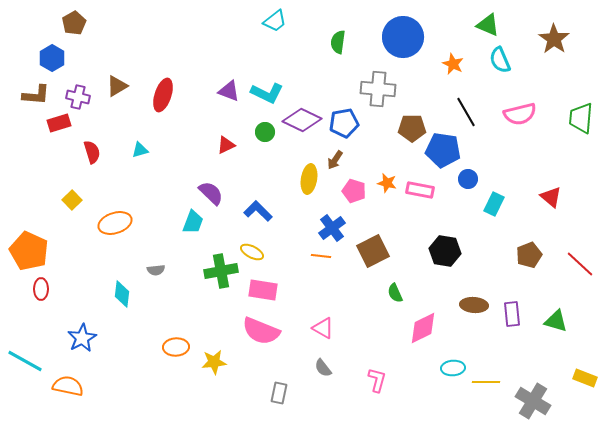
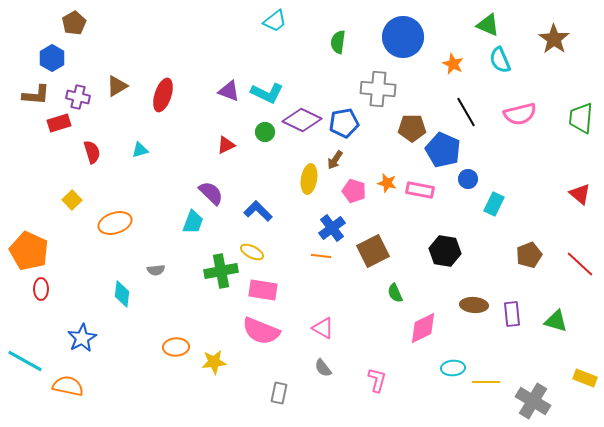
blue pentagon at (443, 150): rotated 16 degrees clockwise
red triangle at (551, 197): moved 29 px right, 3 px up
